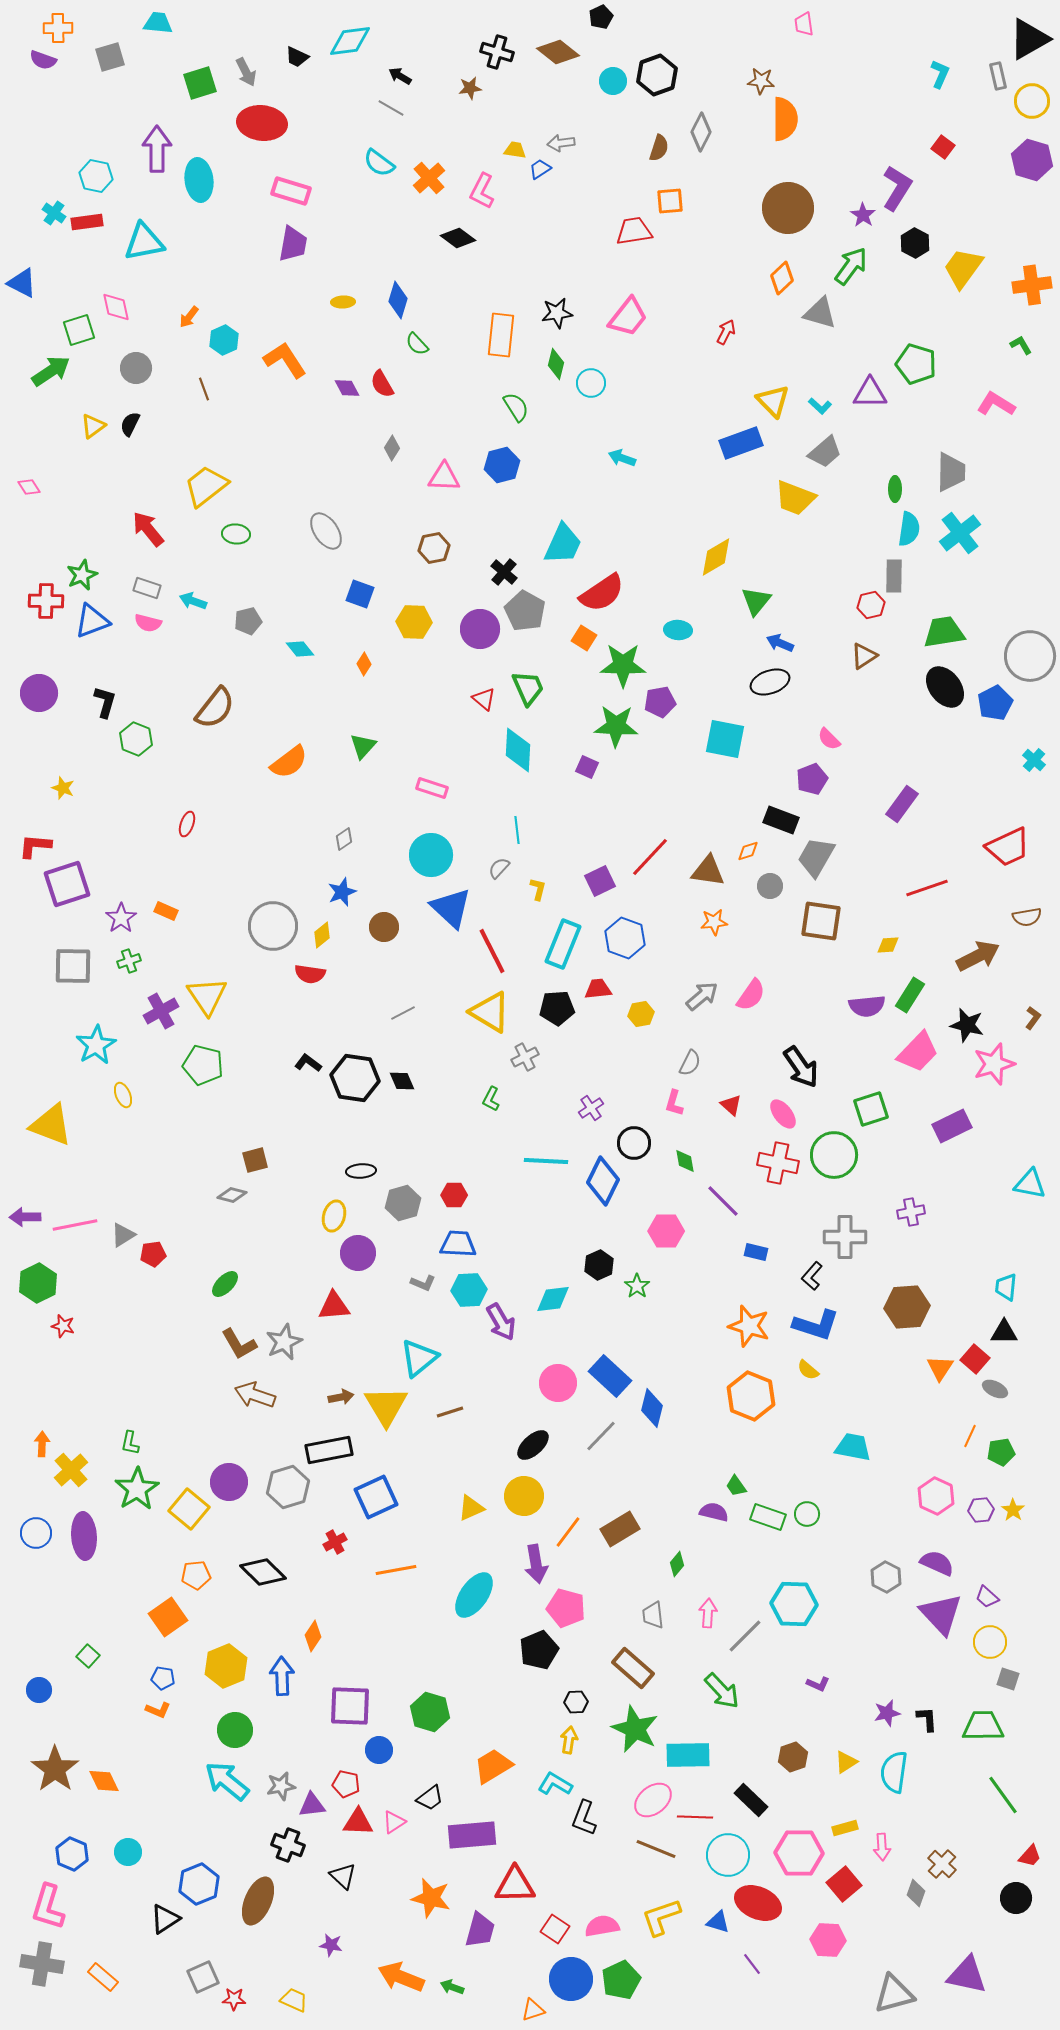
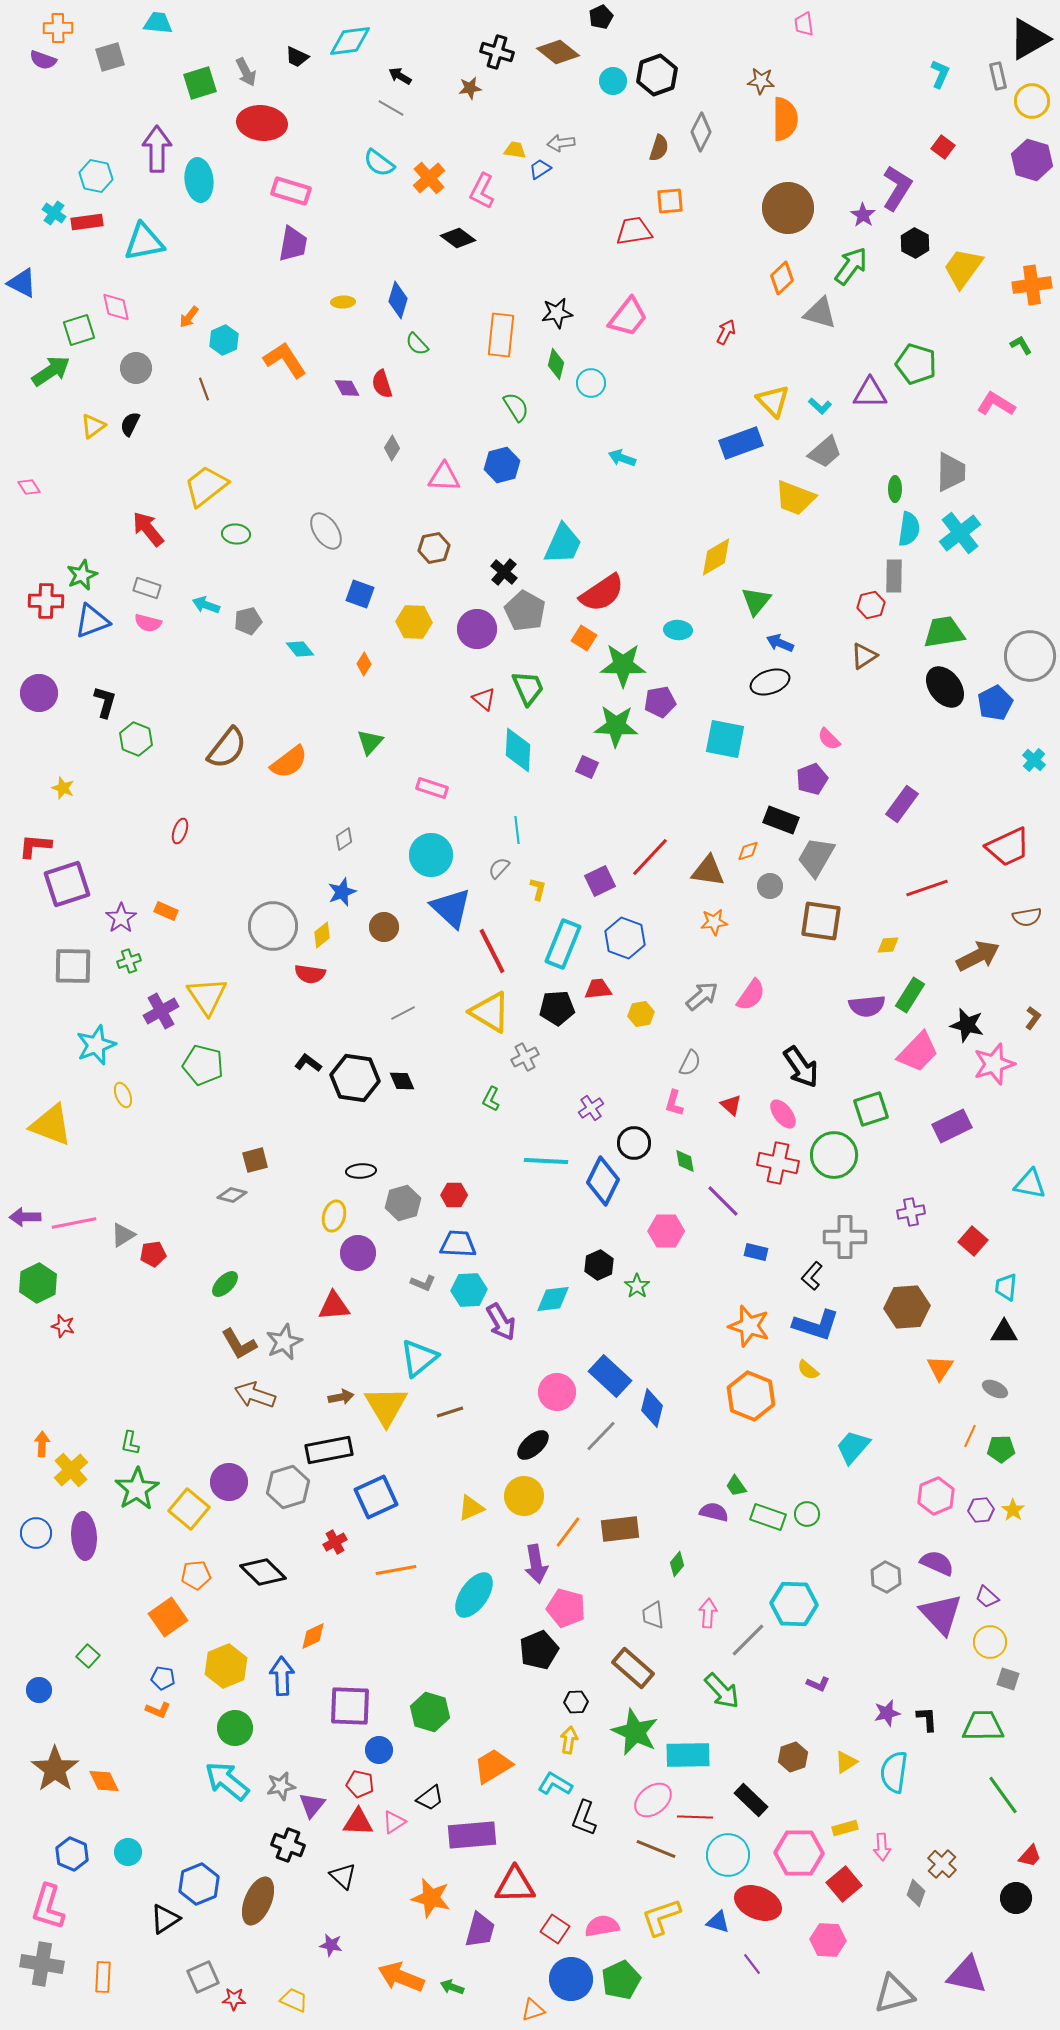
red semicircle at (382, 384): rotated 12 degrees clockwise
cyan arrow at (193, 601): moved 13 px right, 4 px down
purple circle at (480, 629): moved 3 px left
brown semicircle at (215, 708): moved 12 px right, 40 px down
green triangle at (363, 746): moved 7 px right, 4 px up
red ellipse at (187, 824): moved 7 px left, 7 px down
cyan star at (96, 1045): rotated 9 degrees clockwise
pink line at (75, 1225): moved 1 px left, 2 px up
red square at (975, 1359): moved 2 px left, 118 px up
pink circle at (558, 1383): moved 1 px left, 9 px down
cyan trapezoid at (853, 1447): rotated 60 degrees counterclockwise
green pentagon at (1001, 1452): moved 3 px up; rotated 8 degrees clockwise
pink hexagon at (936, 1496): rotated 12 degrees clockwise
brown rectangle at (620, 1529): rotated 24 degrees clockwise
orange diamond at (313, 1636): rotated 32 degrees clockwise
gray line at (745, 1636): moved 3 px right, 4 px down
green star at (635, 1729): moved 3 px down
green circle at (235, 1730): moved 2 px up
red pentagon at (346, 1784): moved 14 px right
purple triangle at (312, 1805): rotated 44 degrees counterclockwise
orange rectangle at (103, 1977): rotated 52 degrees clockwise
